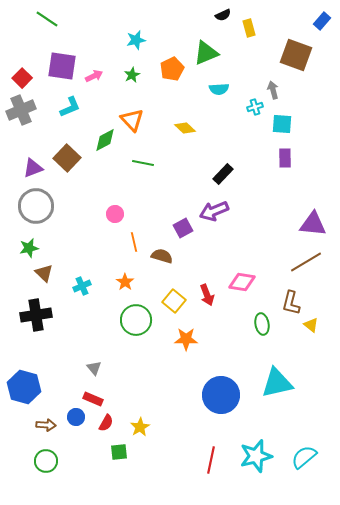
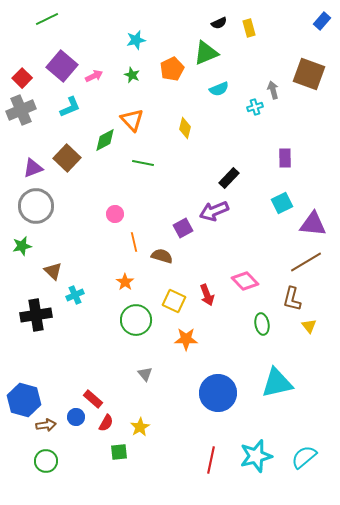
black semicircle at (223, 15): moved 4 px left, 8 px down
green line at (47, 19): rotated 60 degrees counterclockwise
brown square at (296, 55): moved 13 px right, 19 px down
purple square at (62, 66): rotated 32 degrees clockwise
green star at (132, 75): rotated 21 degrees counterclockwise
cyan semicircle at (219, 89): rotated 18 degrees counterclockwise
cyan square at (282, 124): moved 79 px down; rotated 30 degrees counterclockwise
yellow diamond at (185, 128): rotated 60 degrees clockwise
black rectangle at (223, 174): moved 6 px right, 4 px down
green star at (29, 248): moved 7 px left, 2 px up
brown triangle at (44, 273): moved 9 px right, 2 px up
pink diamond at (242, 282): moved 3 px right, 1 px up; rotated 36 degrees clockwise
cyan cross at (82, 286): moved 7 px left, 9 px down
yellow square at (174, 301): rotated 15 degrees counterclockwise
brown L-shape at (291, 303): moved 1 px right, 4 px up
yellow triangle at (311, 325): moved 2 px left, 1 px down; rotated 14 degrees clockwise
gray triangle at (94, 368): moved 51 px right, 6 px down
blue hexagon at (24, 387): moved 13 px down
blue circle at (221, 395): moved 3 px left, 2 px up
red rectangle at (93, 399): rotated 18 degrees clockwise
brown arrow at (46, 425): rotated 12 degrees counterclockwise
